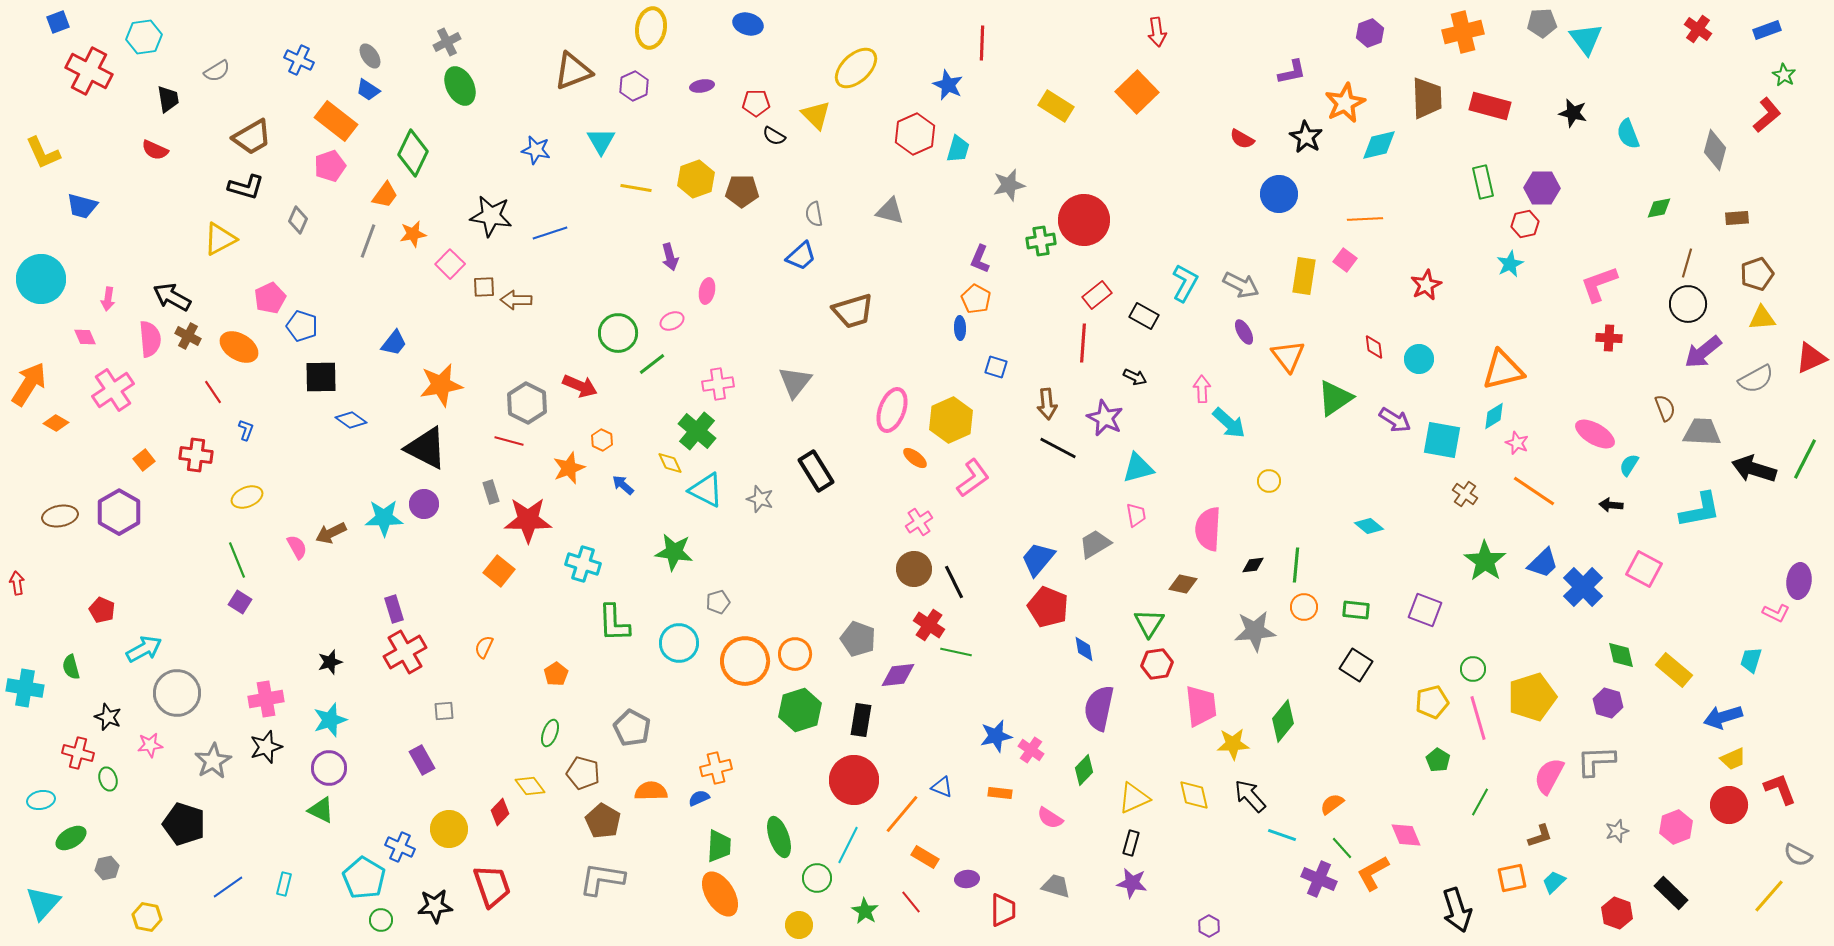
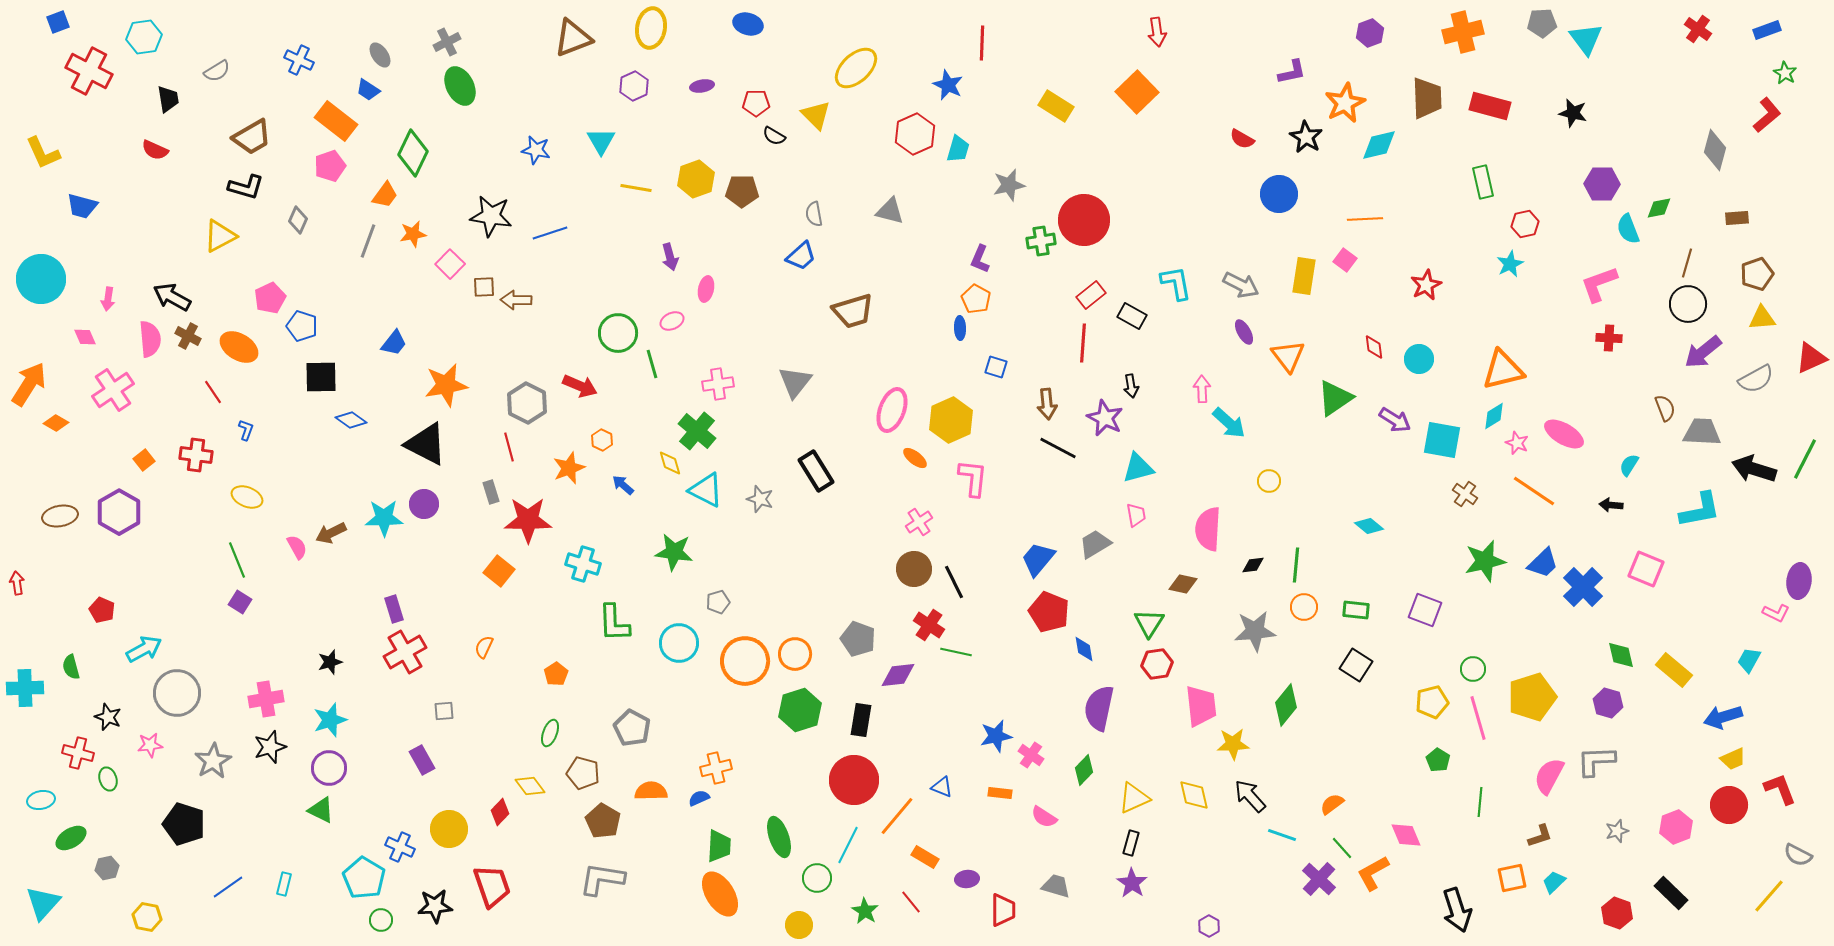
gray ellipse at (370, 56): moved 10 px right, 1 px up
brown triangle at (573, 71): moved 33 px up
green star at (1784, 75): moved 1 px right, 2 px up
cyan semicircle at (1628, 134): moved 95 px down
purple hexagon at (1542, 188): moved 60 px right, 4 px up
yellow triangle at (220, 239): moved 3 px up
cyan L-shape at (1185, 283): moved 9 px left; rotated 39 degrees counterclockwise
pink ellipse at (707, 291): moved 1 px left, 2 px up
red rectangle at (1097, 295): moved 6 px left
black rectangle at (1144, 316): moved 12 px left
green line at (652, 364): rotated 68 degrees counterclockwise
black arrow at (1135, 377): moved 4 px left, 9 px down; rotated 55 degrees clockwise
orange star at (441, 385): moved 5 px right
pink ellipse at (1595, 434): moved 31 px left
red line at (509, 441): moved 6 px down; rotated 60 degrees clockwise
black triangle at (426, 448): moved 4 px up
yellow diamond at (670, 463): rotated 8 degrees clockwise
pink L-shape at (973, 478): rotated 48 degrees counterclockwise
yellow ellipse at (247, 497): rotated 44 degrees clockwise
green star at (1485, 561): rotated 24 degrees clockwise
pink square at (1644, 569): moved 2 px right; rotated 6 degrees counterclockwise
red pentagon at (1048, 607): moved 1 px right, 5 px down
cyan trapezoid at (1751, 660): moved 2 px left; rotated 12 degrees clockwise
cyan cross at (25, 688): rotated 12 degrees counterclockwise
green diamond at (1283, 721): moved 3 px right, 16 px up
black star at (266, 747): moved 4 px right
pink cross at (1031, 750): moved 5 px down
green line at (1480, 802): rotated 24 degrees counterclockwise
orange line at (902, 814): moved 5 px left, 2 px down
pink semicircle at (1050, 818): moved 6 px left, 1 px up
purple cross at (1319, 879): rotated 20 degrees clockwise
purple star at (1132, 883): rotated 24 degrees clockwise
